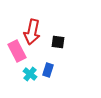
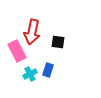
cyan cross: rotated 24 degrees clockwise
